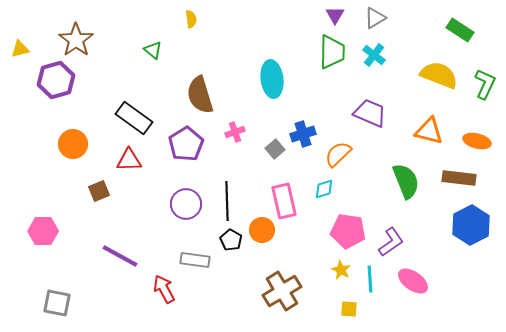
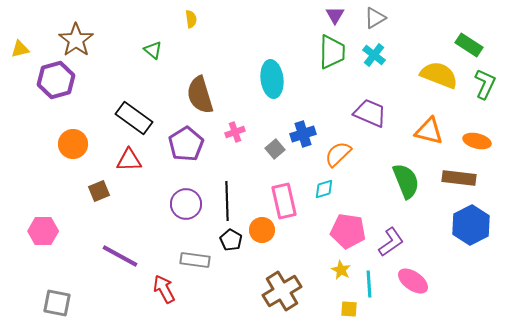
green rectangle at (460, 30): moved 9 px right, 15 px down
cyan line at (370, 279): moved 1 px left, 5 px down
